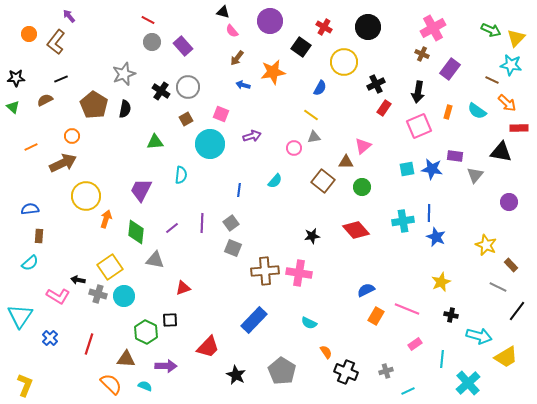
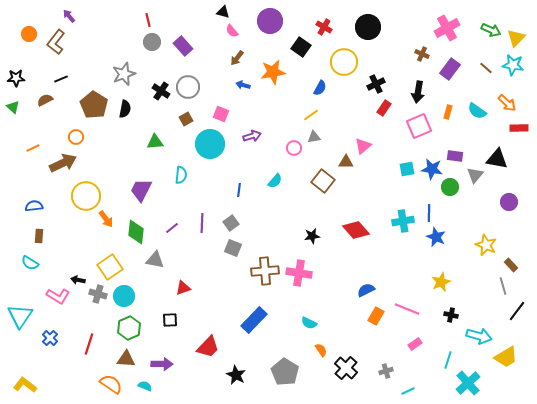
red line at (148, 20): rotated 48 degrees clockwise
pink cross at (433, 28): moved 14 px right
cyan star at (511, 65): moved 2 px right
brown line at (492, 80): moved 6 px left, 12 px up; rotated 16 degrees clockwise
yellow line at (311, 115): rotated 70 degrees counterclockwise
orange circle at (72, 136): moved 4 px right, 1 px down
orange line at (31, 147): moved 2 px right, 1 px down
black triangle at (501, 152): moved 4 px left, 7 px down
green circle at (362, 187): moved 88 px right
blue semicircle at (30, 209): moved 4 px right, 3 px up
orange arrow at (106, 219): rotated 126 degrees clockwise
cyan semicircle at (30, 263): rotated 72 degrees clockwise
gray line at (498, 287): moved 5 px right, 1 px up; rotated 48 degrees clockwise
green hexagon at (146, 332): moved 17 px left, 4 px up; rotated 10 degrees clockwise
orange semicircle at (326, 352): moved 5 px left, 2 px up
cyan line at (442, 359): moved 6 px right, 1 px down; rotated 12 degrees clockwise
purple arrow at (166, 366): moved 4 px left, 2 px up
gray pentagon at (282, 371): moved 3 px right, 1 px down
black cross at (346, 372): moved 4 px up; rotated 20 degrees clockwise
orange semicircle at (111, 384): rotated 10 degrees counterclockwise
yellow L-shape at (25, 385): rotated 75 degrees counterclockwise
